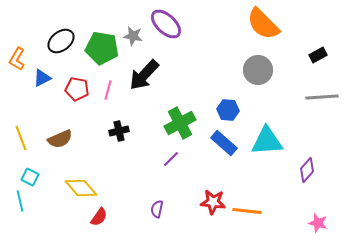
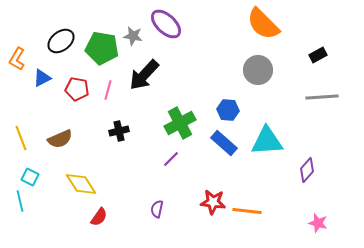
yellow diamond: moved 4 px up; rotated 8 degrees clockwise
